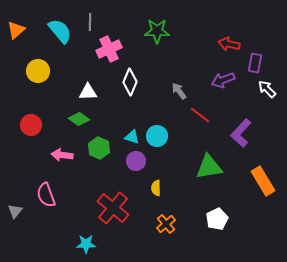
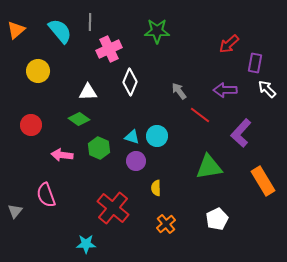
red arrow: rotated 55 degrees counterclockwise
purple arrow: moved 2 px right, 10 px down; rotated 20 degrees clockwise
